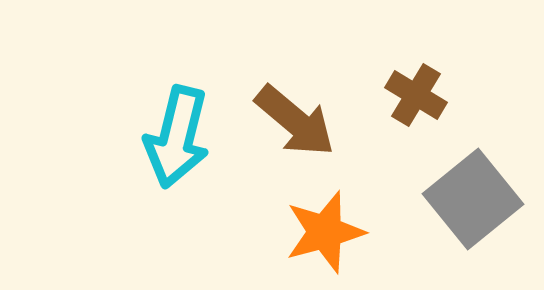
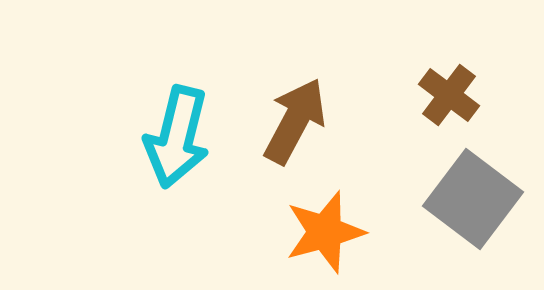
brown cross: moved 33 px right; rotated 6 degrees clockwise
brown arrow: rotated 102 degrees counterclockwise
gray square: rotated 14 degrees counterclockwise
